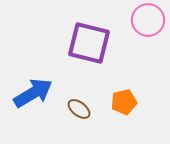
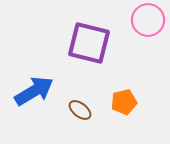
blue arrow: moved 1 px right, 2 px up
brown ellipse: moved 1 px right, 1 px down
